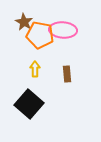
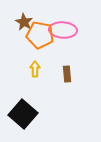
black square: moved 6 px left, 10 px down
